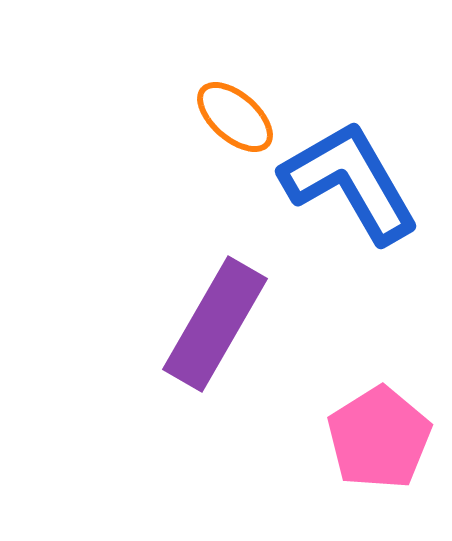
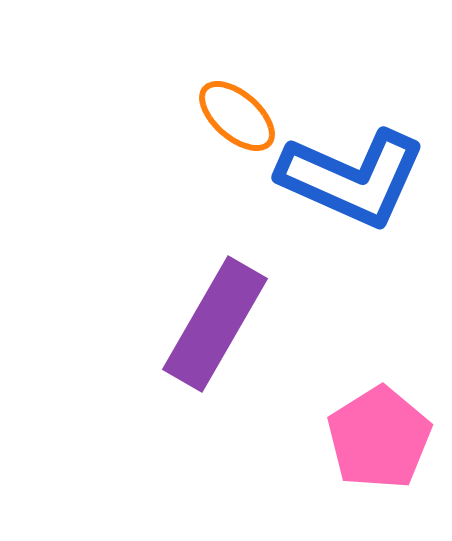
orange ellipse: moved 2 px right, 1 px up
blue L-shape: moved 2 px right, 4 px up; rotated 144 degrees clockwise
